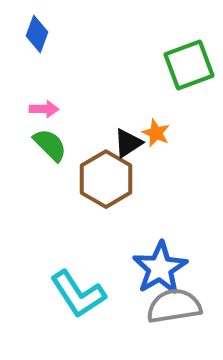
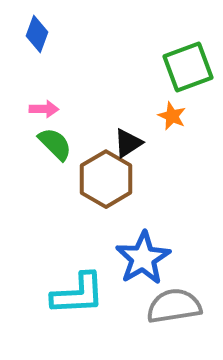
green square: moved 1 px left, 2 px down
orange star: moved 16 px right, 17 px up
green semicircle: moved 5 px right, 1 px up
blue star: moved 17 px left, 10 px up
cyan L-shape: rotated 60 degrees counterclockwise
